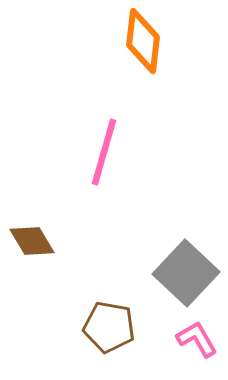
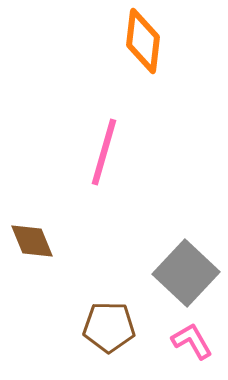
brown diamond: rotated 9 degrees clockwise
brown pentagon: rotated 9 degrees counterclockwise
pink L-shape: moved 5 px left, 2 px down
